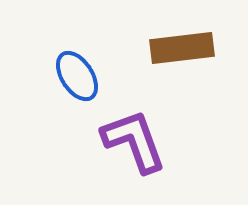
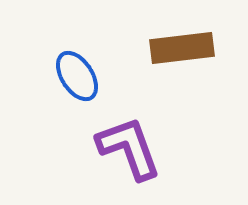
purple L-shape: moved 5 px left, 7 px down
